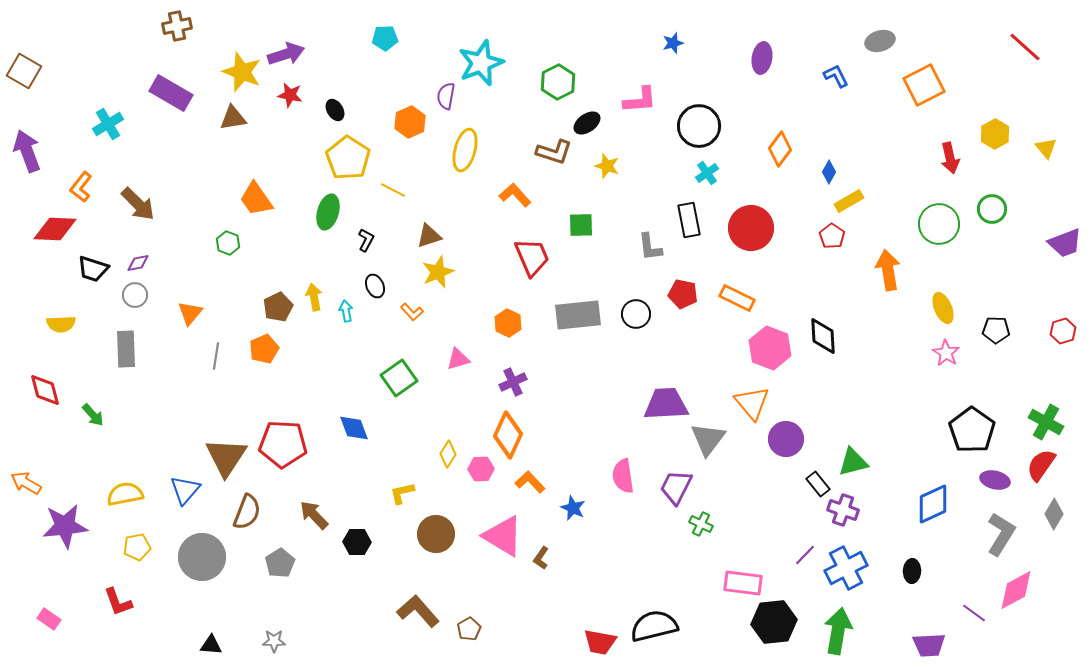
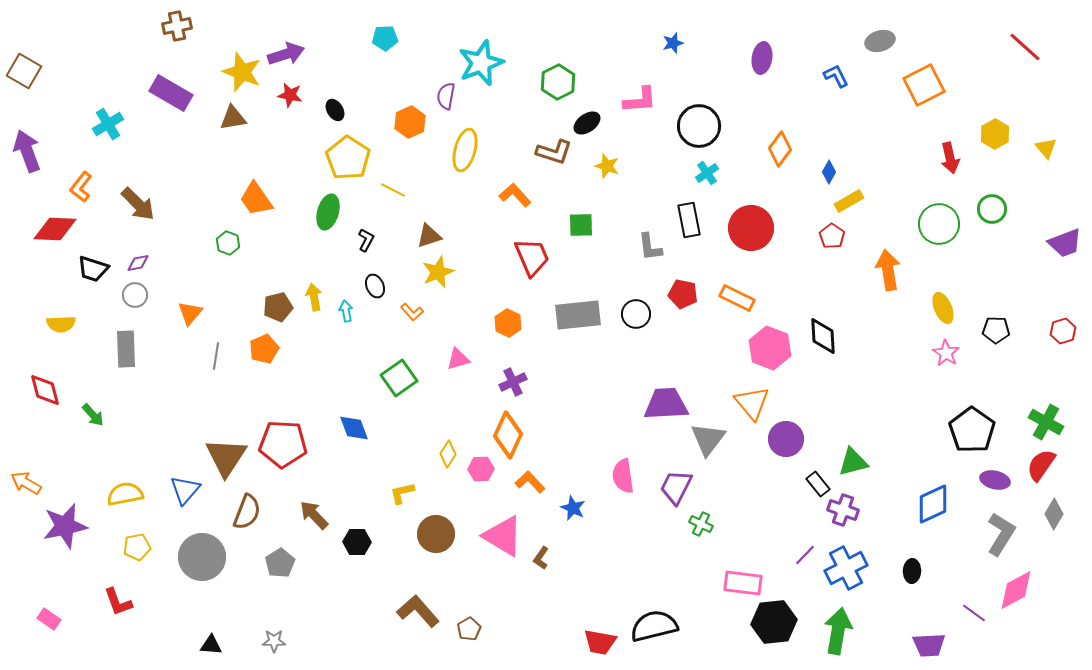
brown pentagon at (278, 307): rotated 12 degrees clockwise
purple star at (65, 526): rotated 6 degrees counterclockwise
